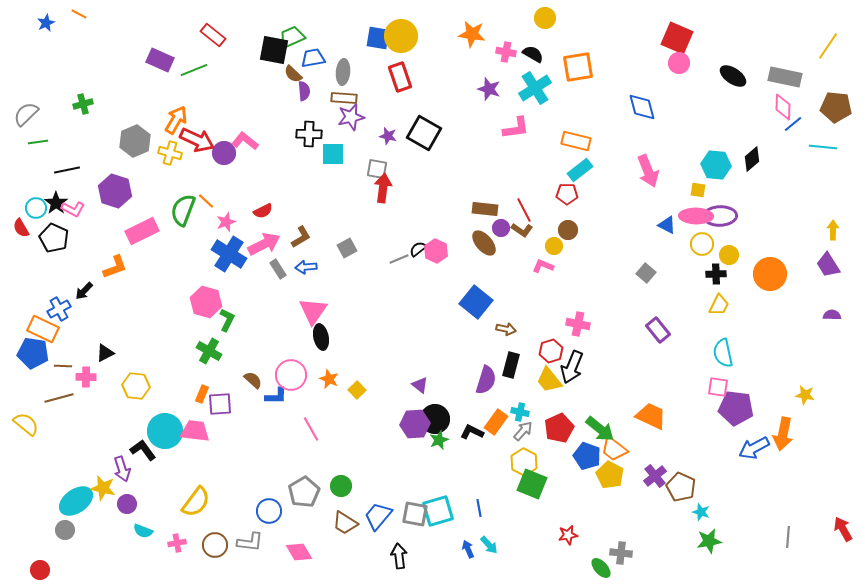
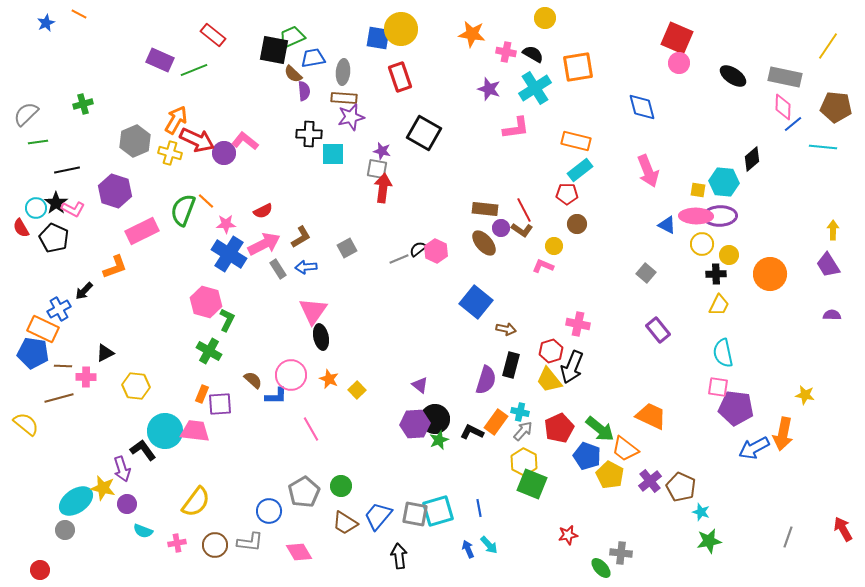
yellow circle at (401, 36): moved 7 px up
purple star at (388, 136): moved 6 px left, 15 px down
cyan hexagon at (716, 165): moved 8 px right, 17 px down
pink star at (226, 222): moved 2 px down; rotated 18 degrees clockwise
brown circle at (568, 230): moved 9 px right, 6 px up
orange trapezoid at (614, 449): moved 11 px right
purple cross at (655, 476): moved 5 px left, 5 px down
gray line at (788, 537): rotated 15 degrees clockwise
